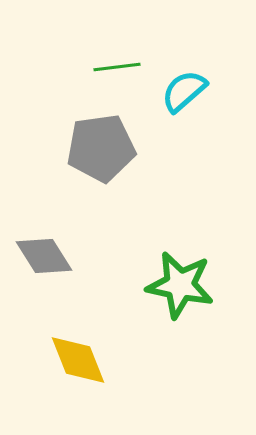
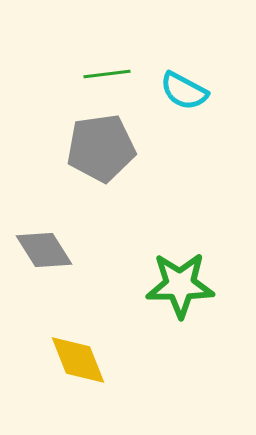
green line: moved 10 px left, 7 px down
cyan semicircle: rotated 111 degrees counterclockwise
gray diamond: moved 6 px up
green star: rotated 12 degrees counterclockwise
